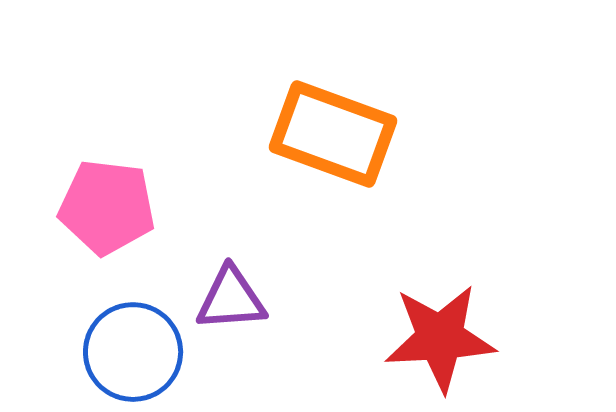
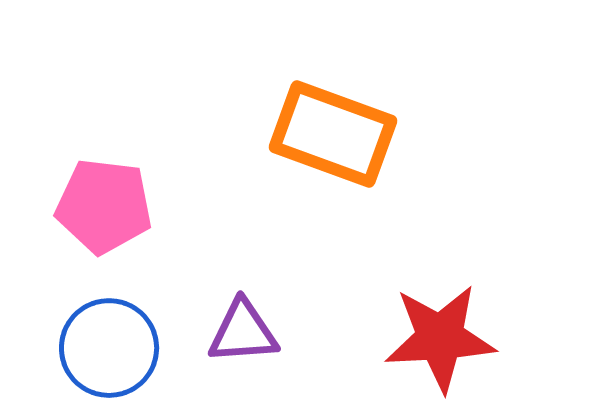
pink pentagon: moved 3 px left, 1 px up
purple triangle: moved 12 px right, 33 px down
blue circle: moved 24 px left, 4 px up
